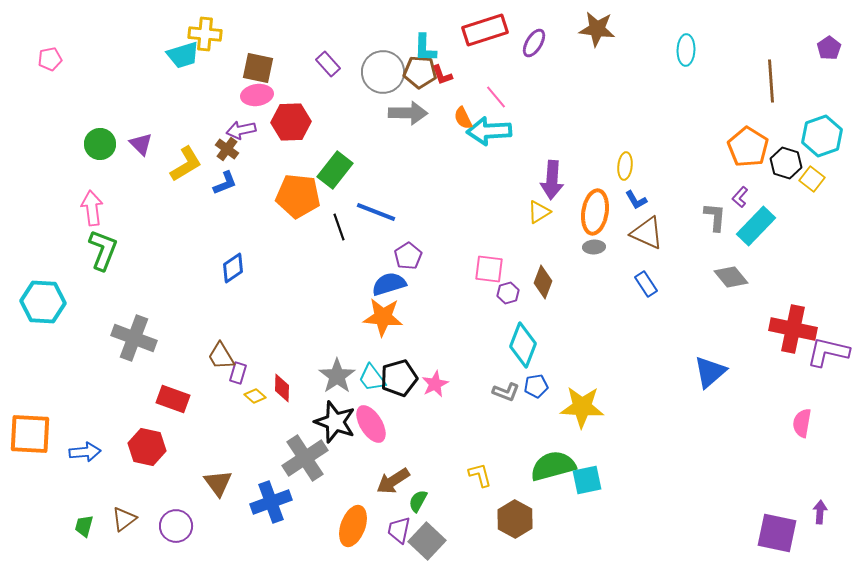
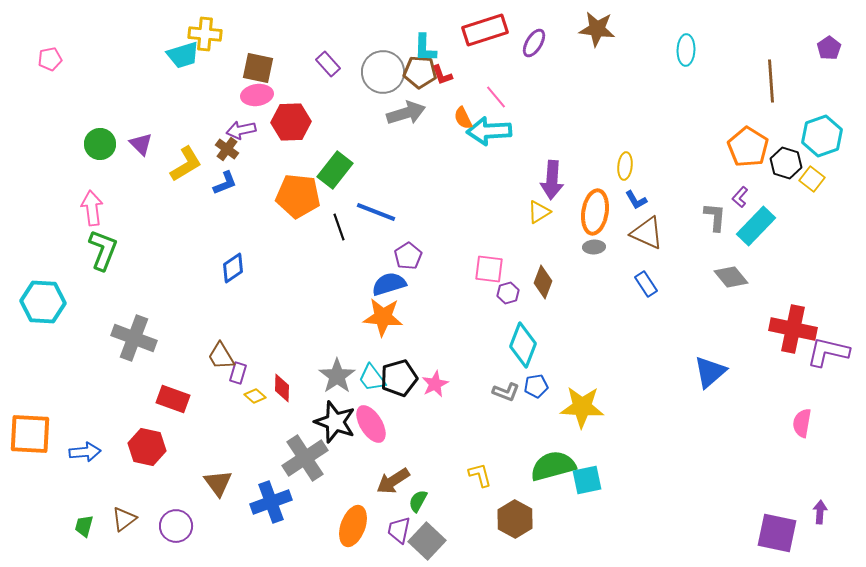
gray arrow at (408, 113): moved 2 px left; rotated 18 degrees counterclockwise
